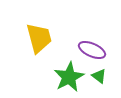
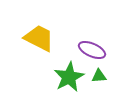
yellow trapezoid: rotated 48 degrees counterclockwise
green triangle: rotated 42 degrees counterclockwise
